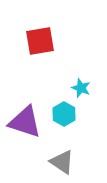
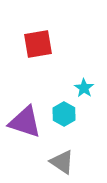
red square: moved 2 px left, 3 px down
cyan star: moved 3 px right; rotated 12 degrees clockwise
